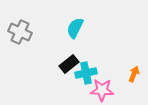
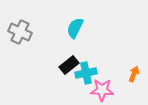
black rectangle: moved 1 px down
